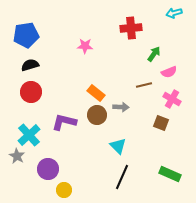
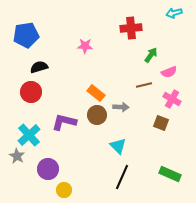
green arrow: moved 3 px left, 1 px down
black semicircle: moved 9 px right, 2 px down
